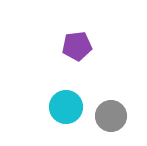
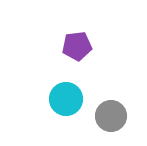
cyan circle: moved 8 px up
